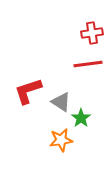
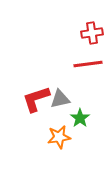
red L-shape: moved 8 px right, 8 px down
gray triangle: moved 1 px left, 3 px up; rotated 45 degrees counterclockwise
green star: moved 1 px left
orange star: moved 2 px left, 3 px up
